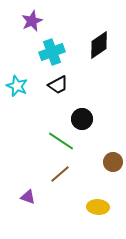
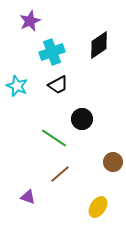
purple star: moved 2 px left
green line: moved 7 px left, 3 px up
yellow ellipse: rotated 60 degrees counterclockwise
